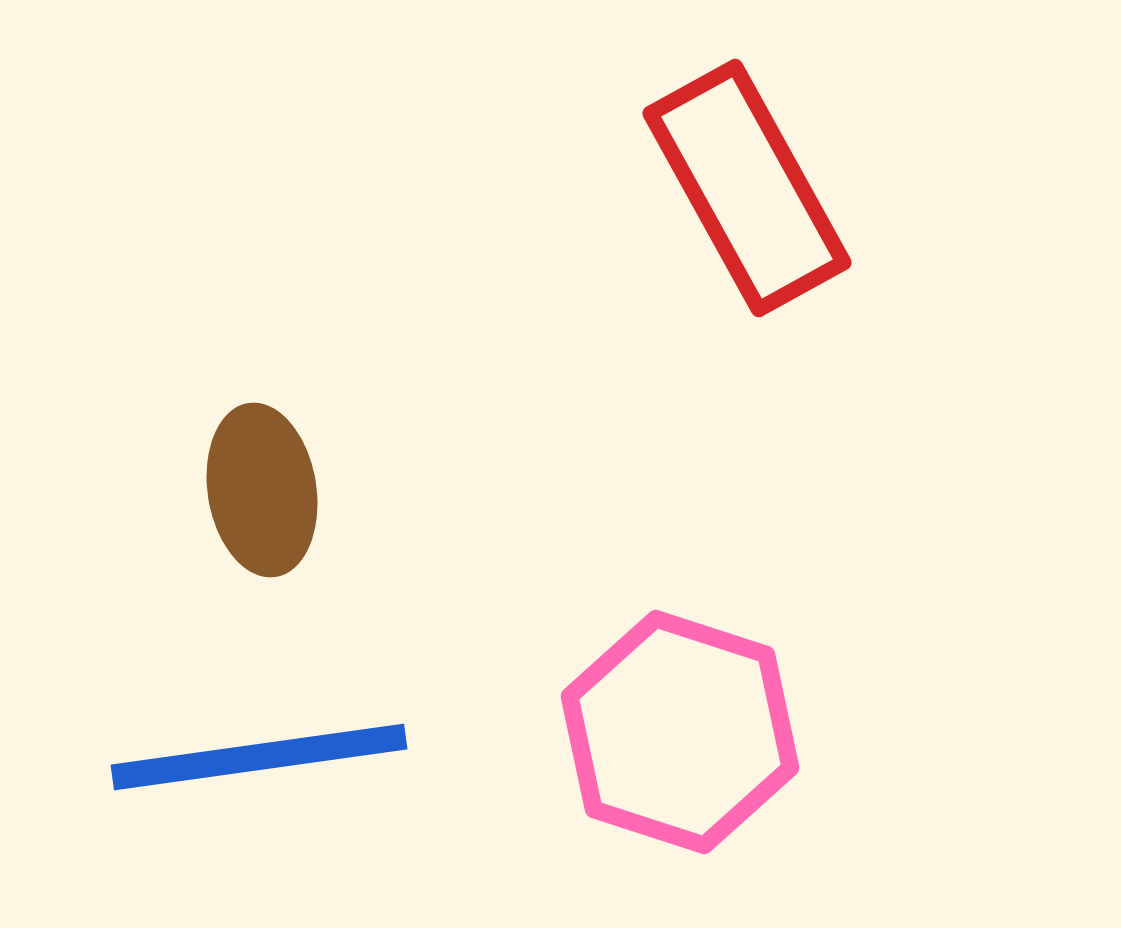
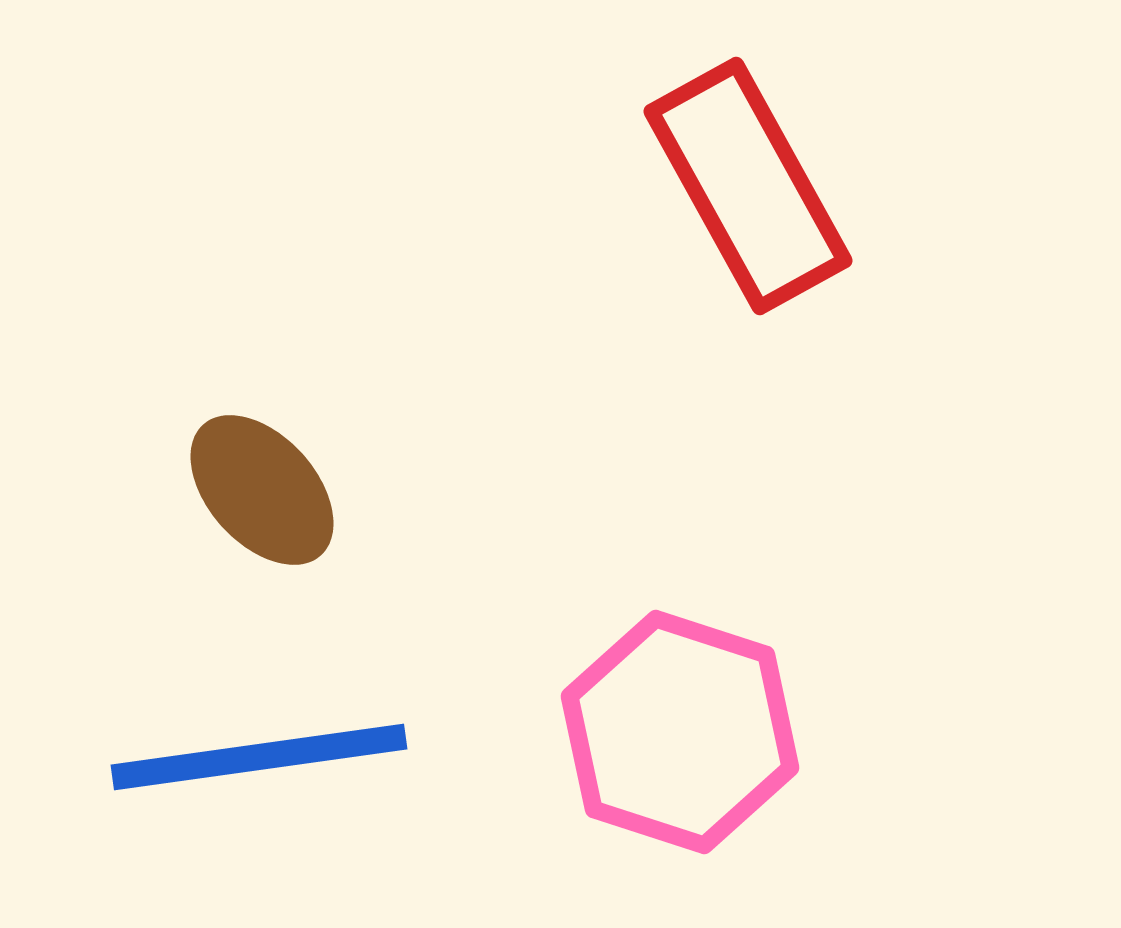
red rectangle: moved 1 px right, 2 px up
brown ellipse: rotated 33 degrees counterclockwise
